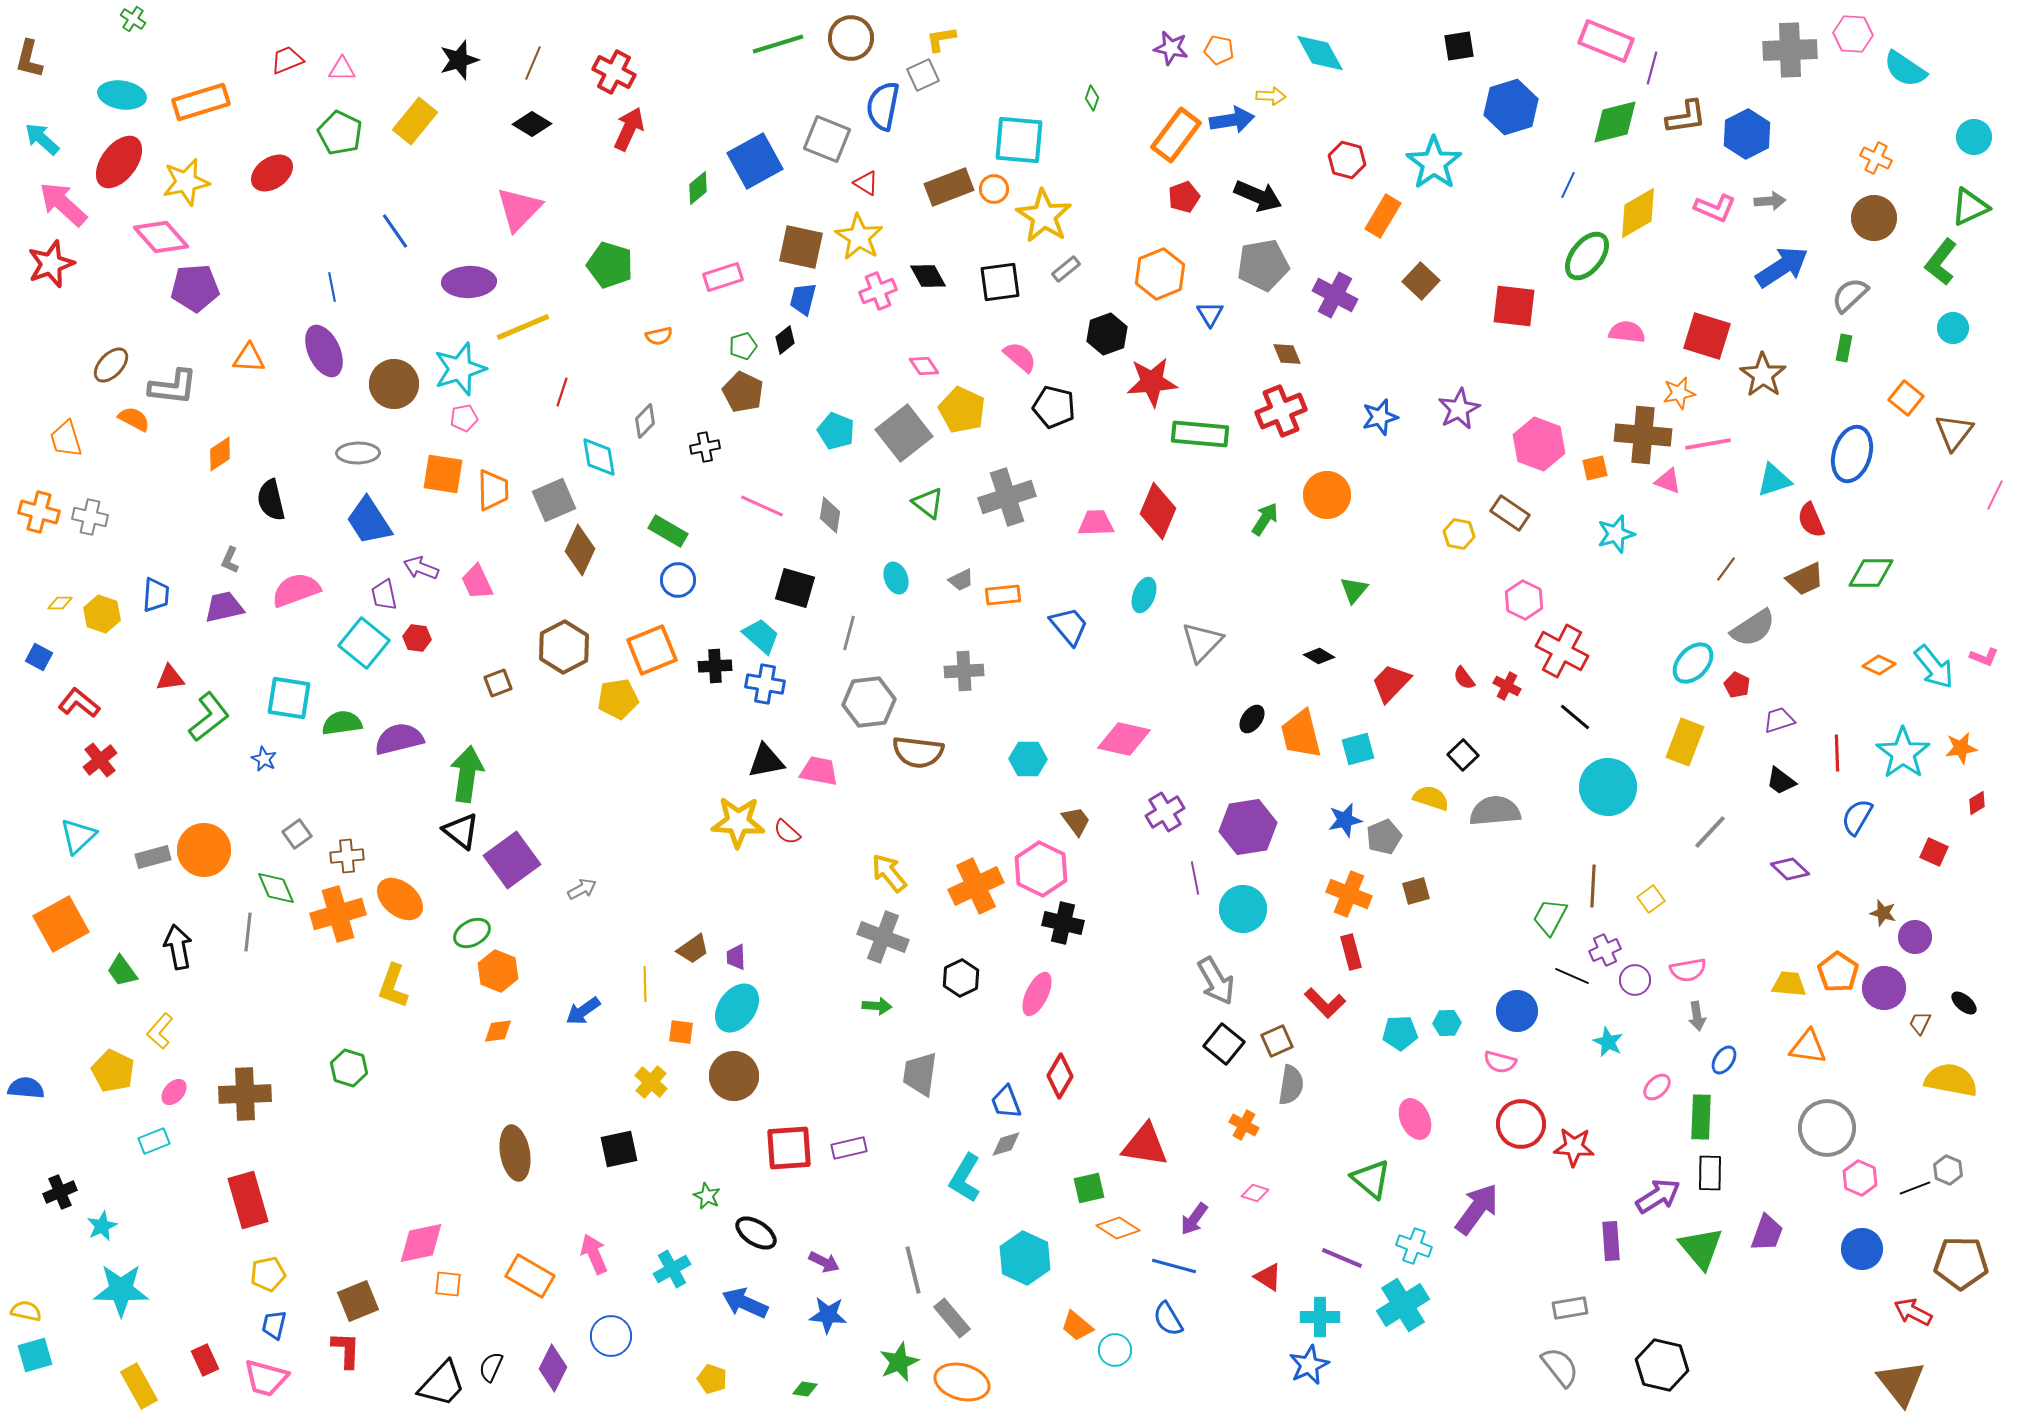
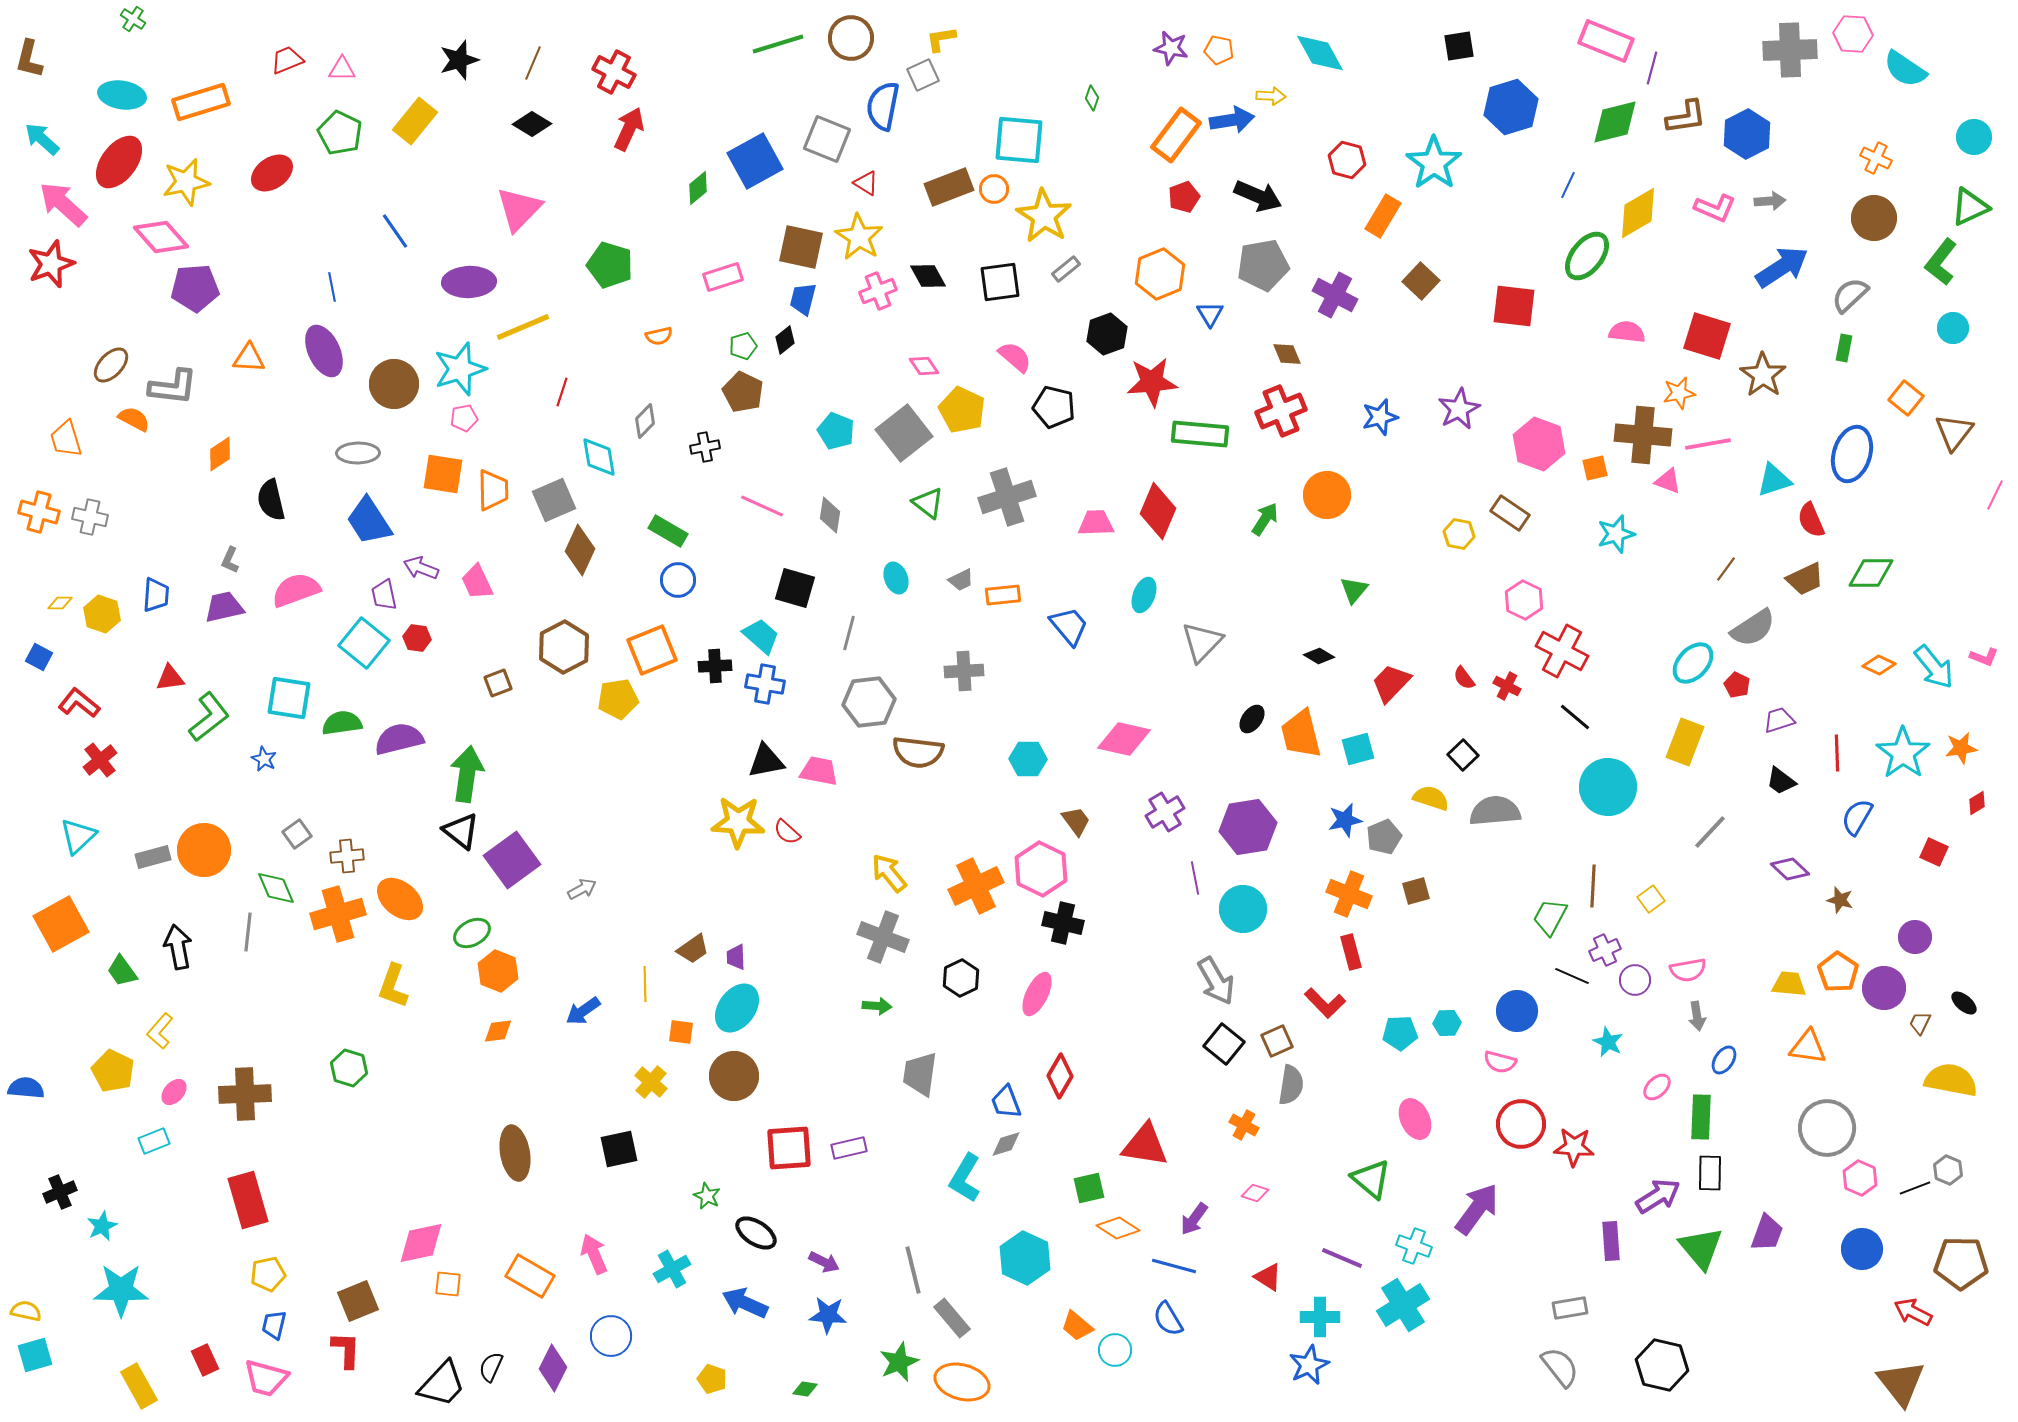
pink semicircle at (1020, 357): moved 5 px left
brown star at (1883, 913): moved 43 px left, 13 px up
